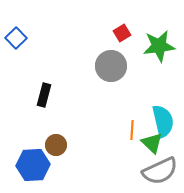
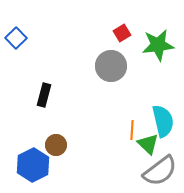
green star: moved 1 px left, 1 px up
green triangle: moved 4 px left, 1 px down
blue hexagon: rotated 24 degrees counterclockwise
gray semicircle: rotated 12 degrees counterclockwise
